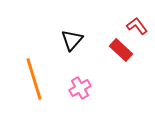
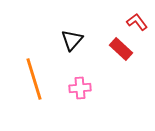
red L-shape: moved 4 px up
red rectangle: moved 1 px up
pink cross: rotated 25 degrees clockwise
